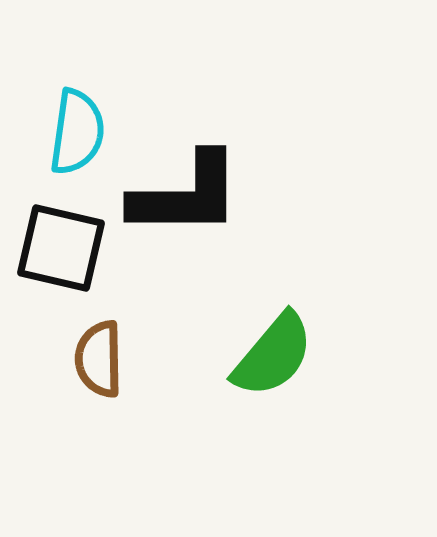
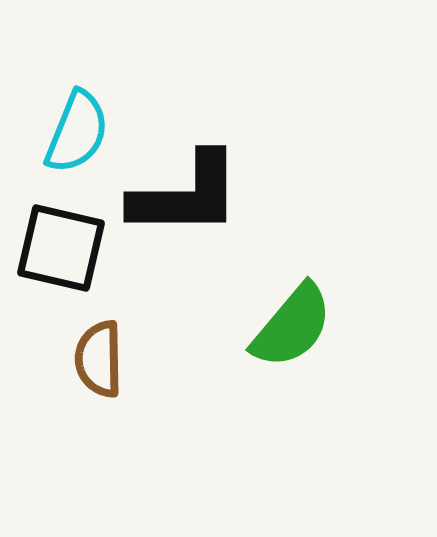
cyan semicircle: rotated 14 degrees clockwise
green semicircle: moved 19 px right, 29 px up
